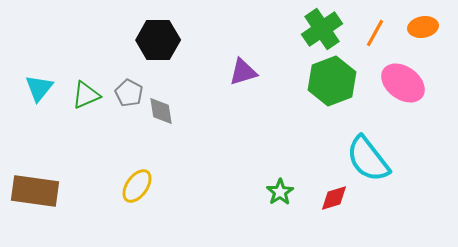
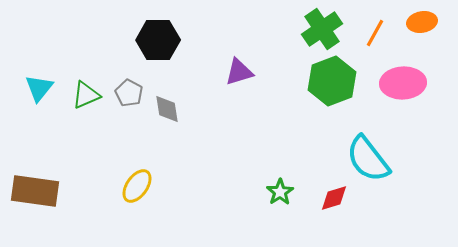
orange ellipse: moved 1 px left, 5 px up
purple triangle: moved 4 px left
pink ellipse: rotated 39 degrees counterclockwise
gray diamond: moved 6 px right, 2 px up
